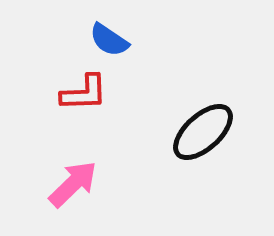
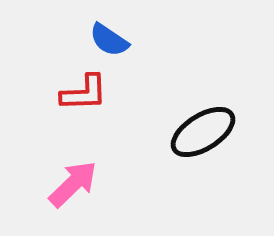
black ellipse: rotated 10 degrees clockwise
